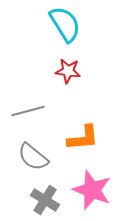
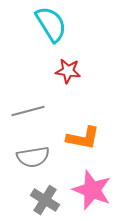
cyan semicircle: moved 14 px left
orange L-shape: rotated 16 degrees clockwise
gray semicircle: rotated 48 degrees counterclockwise
